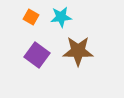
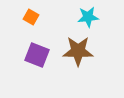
cyan star: moved 27 px right
purple square: rotated 15 degrees counterclockwise
